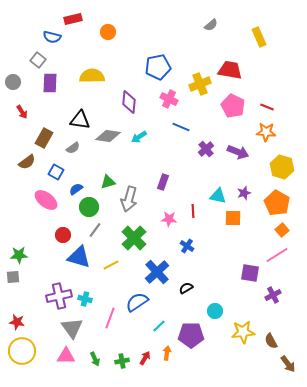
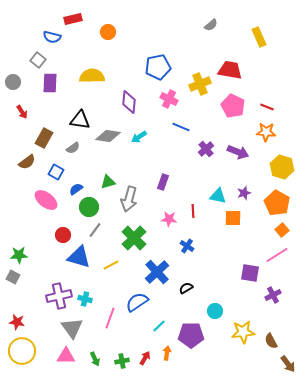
gray square at (13, 277): rotated 32 degrees clockwise
